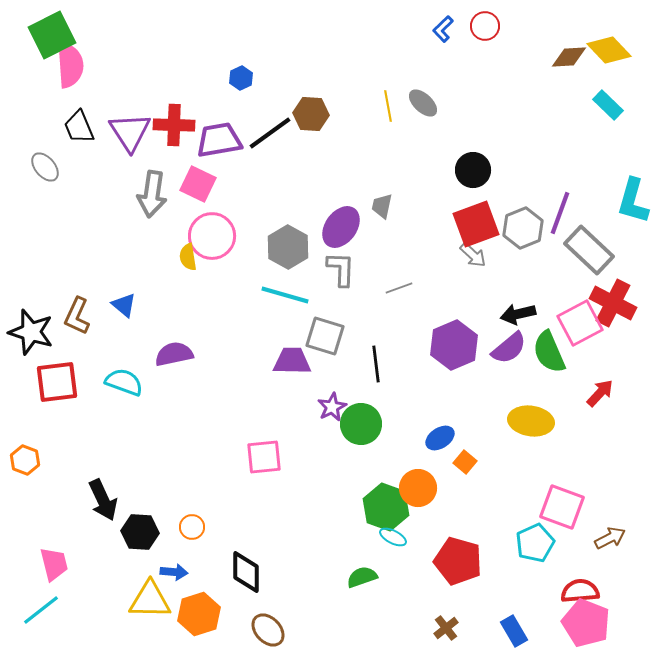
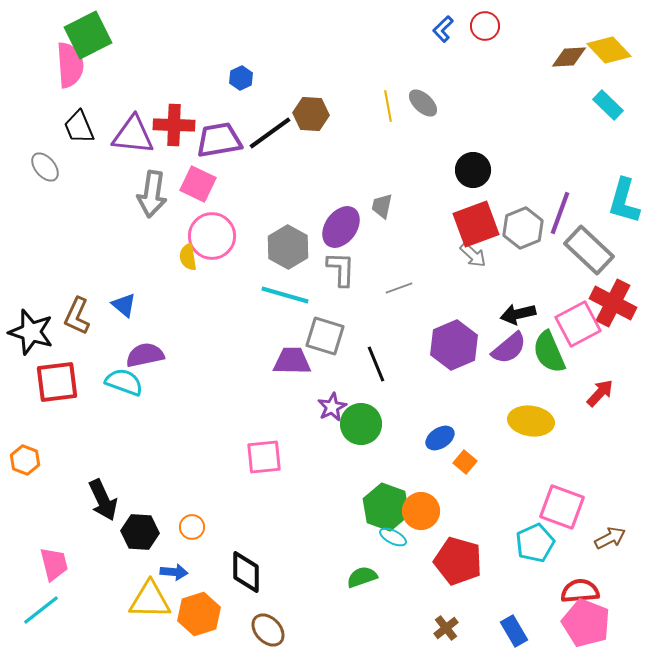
green square at (52, 35): moved 36 px right
purple triangle at (130, 132): moved 3 px right, 3 px down; rotated 51 degrees counterclockwise
cyan L-shape at (633, 201): moved 9 px left
pink square at (580, 323): moved 2 px left, 1 px down
purple semicircle at (174, 354): moved 29 px left, 1 px down
black line at (376, 364): rotated 15 degrees counterclockwise
orange circle at (418, 488): moved 3 px right, 23 px down
